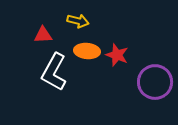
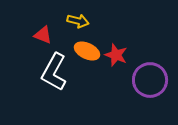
red triangle: rotated 24 degrees clockwise
orange ellipse: rotated 20 degrees clockwise
red star: moved 1 px left
purple circle: moved 5 px left, 2 px up
